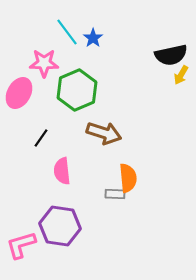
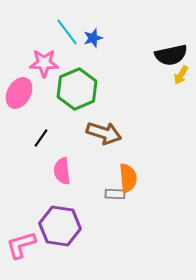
blue star: rotated 18 degrees clockwise
green hexagon: moved 1 px up
